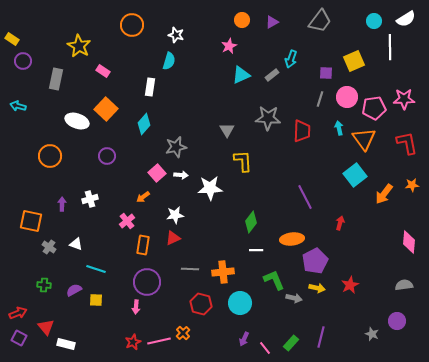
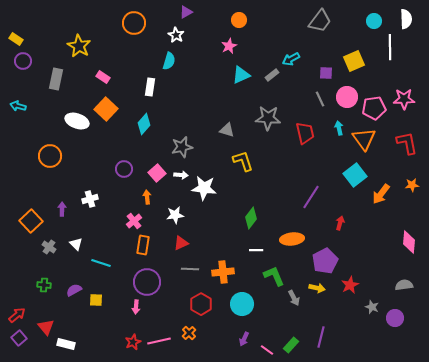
white semicircle at (406, 19): rotated 60 degrees counterclockwise
orange circle at (242, 20): moved 3 px left
purple triangle at (272, 22): moved 86 px left, 10 px up
orange circle at (132, 25): moved 2 px right, 2 px up
white star at (176, 35): rotated 14 degrees clockwise
yellow rectangle at (12, 39): moved 4 px right
cyan arrow at (291, 59): rotated 42 degrees clockwise
pink rectangle at (103, 71): moved 6 px down
gray line at (320, 99): rotated 42 degrees counterclockwise
gray triangle at (227, 130): rotated 42 degrees counterclockwise
red trapezoid at (302, 131): moved 3 px right, 2 px down; rotated 15 degrees counterclockwise
gray star at (176, 147): moved 6 px right
purple circle at (107, 156): moved 17 px right, 13 px down
yellow L-shape at (243, 161): rotated 15 degrees counterclockwise
white star at (210, 188): moved 6 px left; rotated 10 degrees clockwise
orange arrow at (384, 194): moved 3 px left
orange arrow at (143, 197): moved 4 px right; rotated 120 degrees clockwise
purple line at (305, 197): moved 6 px right; rotated 60 degrees clockwise
purple arrow at (62, 204): moved 5 px down
orange square at (31, 221): rotated 35 degrees clockwise
pink cross at (127, 221): moved 7 px right
green diamond at (251, 222): moved 4 px up
red triangle at (173, 238): moved 8 px right, 5 px down
white triangle at (76, 244): rotated 24 degrees clockwise
purple pentagon at (315, 261): moved 10 px right
cyan line at (96, 269): moved 5 px right, 6 px up
green L-shape at (274, 280): moved 4 px up
gray arrow at (294, 298): rotated 49 degrees clockwise
cyan circle at (240, 303): moved 2 px right, 1 px down
red hexagon at (201, 304): rotated 15 degrees clockwise
red arrow at (18, 313): moved 1 px left, 2 px down; rotated 18 degrees counterclockwise
purple circle at (397, 321): moved 2 px left, 3 px up
orange cross at (183, 333): moved 6 px right
gray star at (372, 334): moved 27 px up
purple square at (19, 338): rotated 21 degrees clockwise
green rectangle at (291, 343): moved 2 px down
pink line at (265, 348): moved 2 px right, 2 px down; rotated 16 degrees counterclockwise
